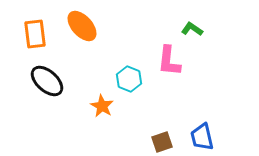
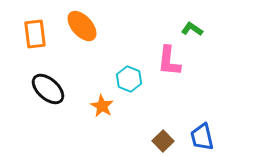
black ellipse: moved 1 px right, 8 px down
brown square: moved 1 px right, 1 px up; rotated 25 degrees counterclockwise
